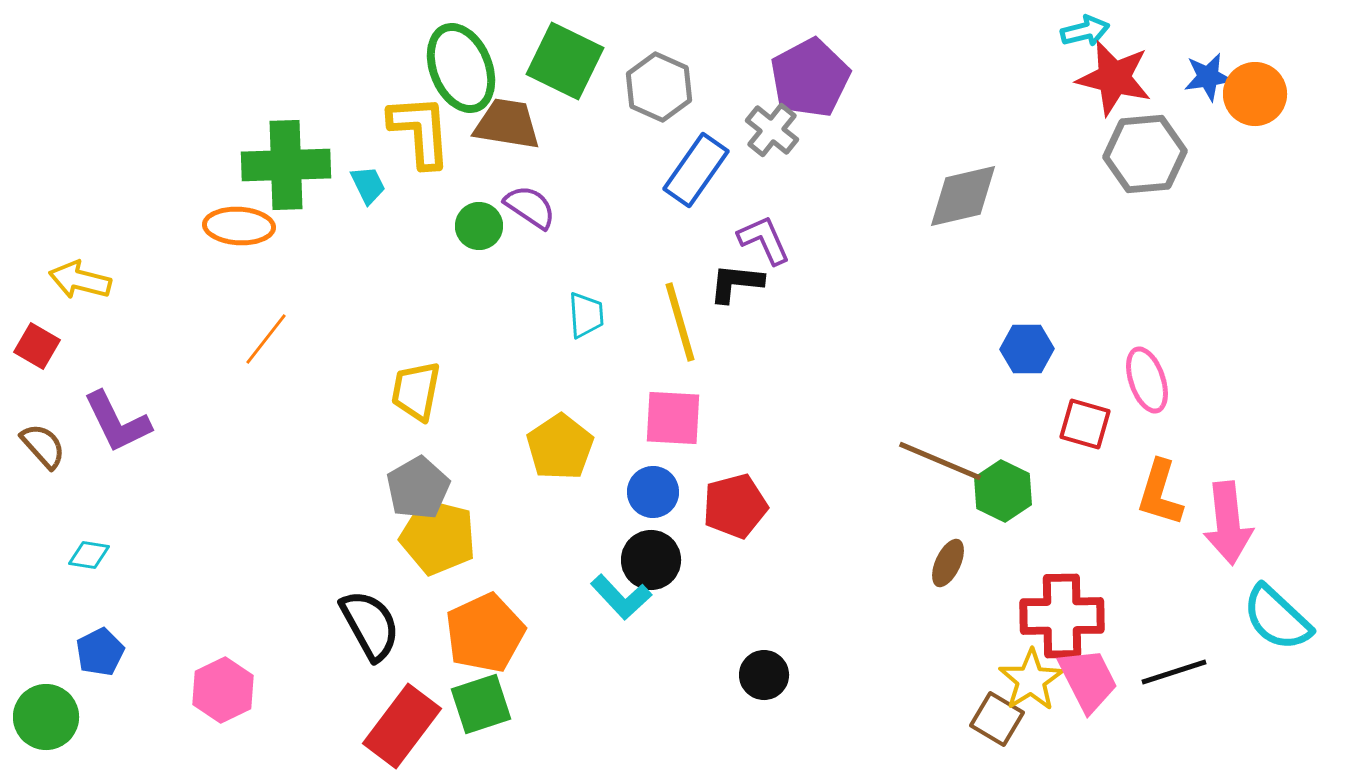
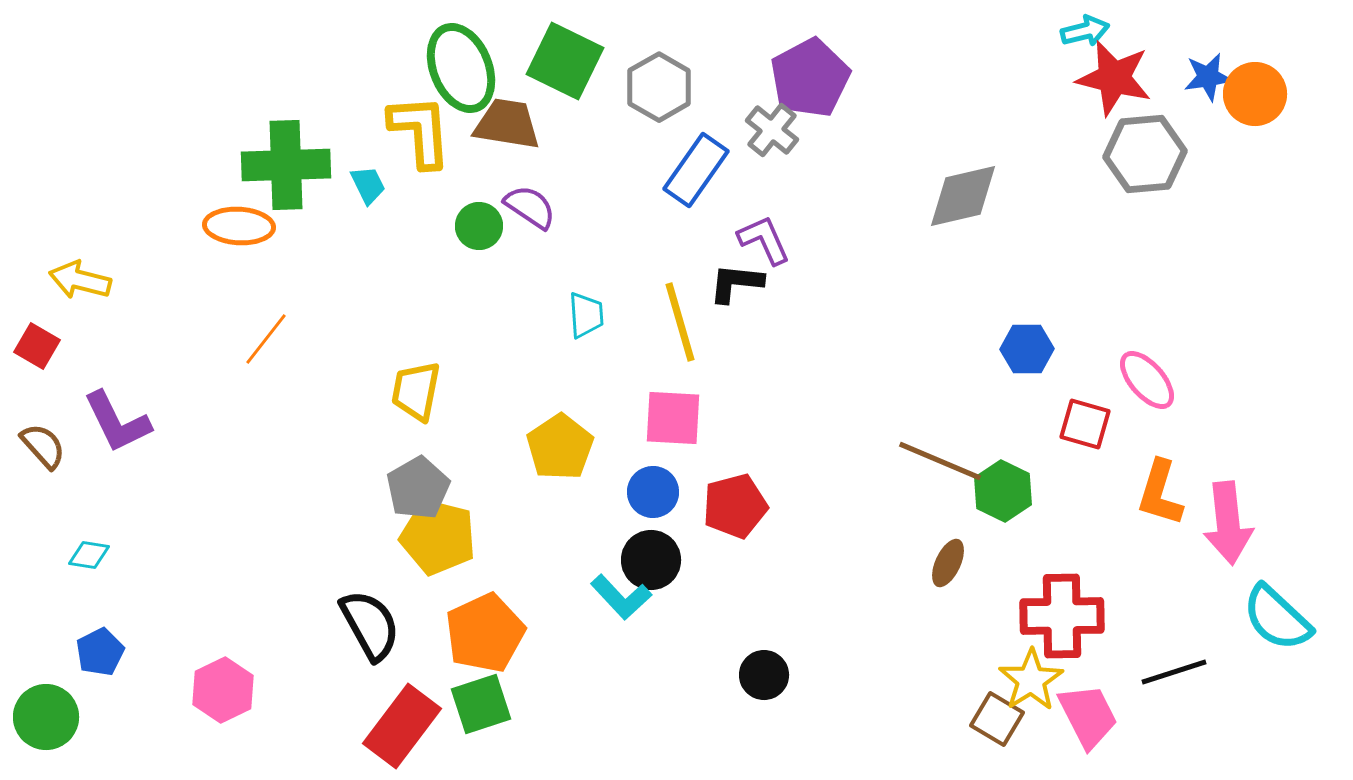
gray hexagon at (659, 87): rotated 6 degrees clockwise
pink ellipse at (1147, 380): rotated 22 degrees counterclockwise
pink trapezoid at (1088, 680): moved 36 px down
